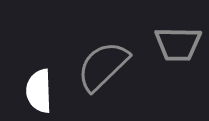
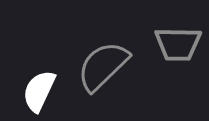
white semicircle: rotated 27 degrees clockwise
